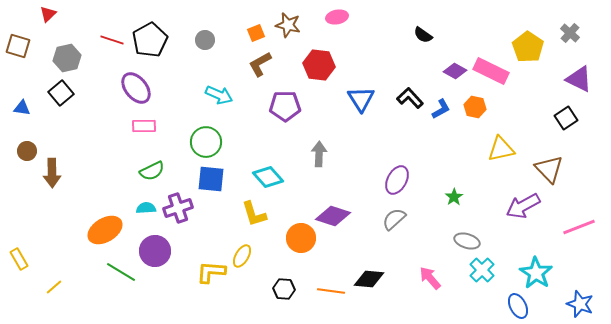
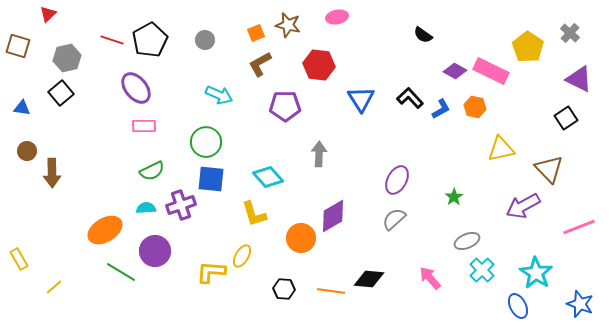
purple cross at (178, 208): moved 3 px right, 3 px up
purple diamond at (333, 216): rotated 48 degrees counterclockwise
gray ellipse at (467, 241): rotated 40 degrees counterclockwise
